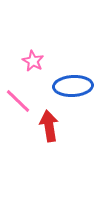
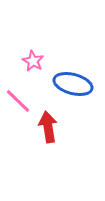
blue ellipse: moved 2 px up; rotated 18 degrees clockwise
red arrow: moved 1 px left, 1 px down
